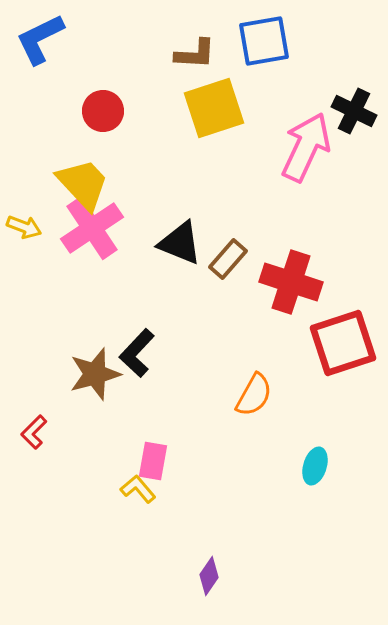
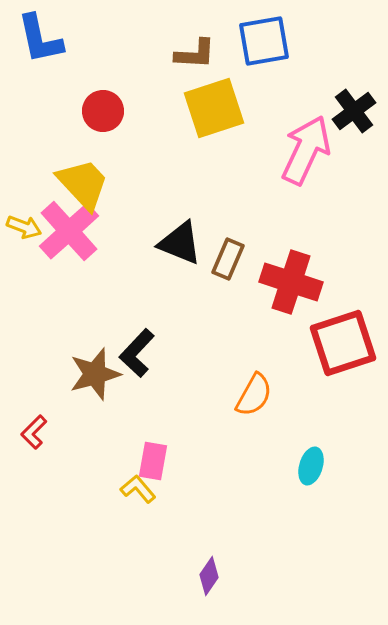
blue L-shape: rotated 76 degrees counterclockwise
black cross: rotated 27 degrees clockwise
pink arrow: moved 3 px down
pink cross: moved 23 px left, 3 px down; rotated 8 degrees counterclockwise
brown rectangle: rotated 18 degrees counterclockwise
cyan ellipse: moved 4 px left
